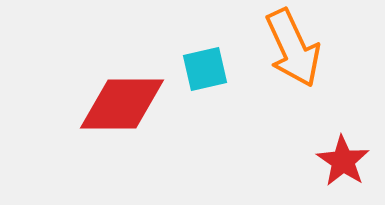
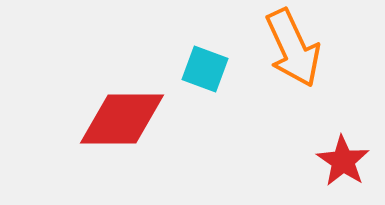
cyan square: rotated 33 degrees clockwise
red diamond: moved 15 px down
